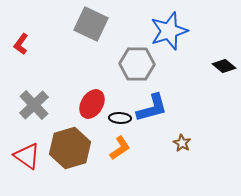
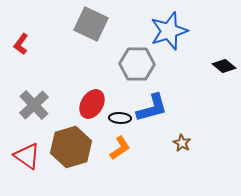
brown hexagon: moved 1 px right, 1 px up
